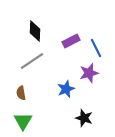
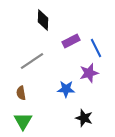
black diamond: moved 8 px right, 11 px up
blue star: rotated 24 degrees clockwise
